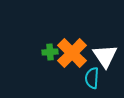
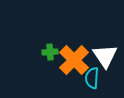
orange cross: moved 2 px right, 7 px down
